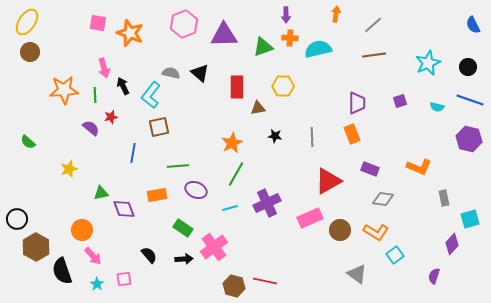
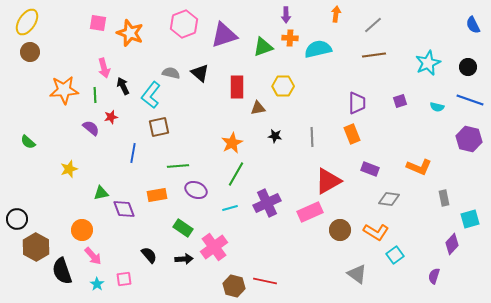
purple triangle at (224, 35): rotated 16 degrees counterclockwise
gray diamond at (383, 199): moved 6 px right
pink rectangle at (310, 218): moved 6 px up
